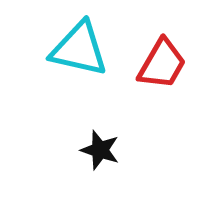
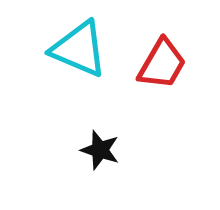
cyan triangle: rotated 10 degrees clockwise
